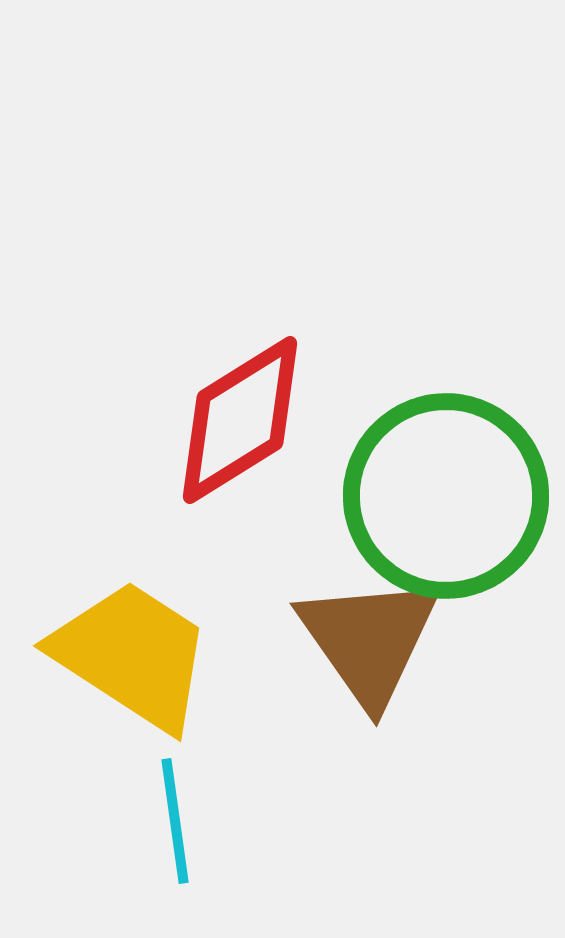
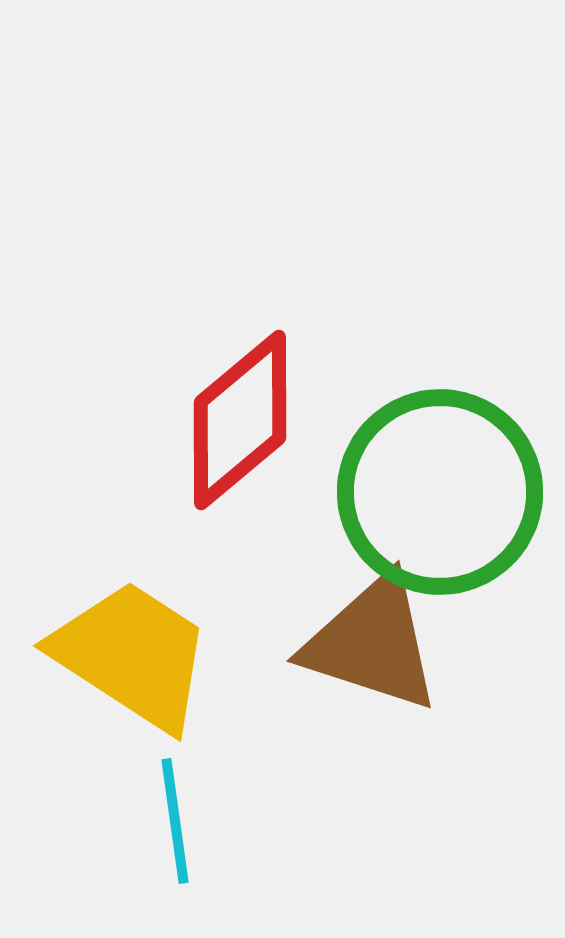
red diamond: rotated 8 degrees counterclockwise
green circle: moved 6 px left, 4 px up
brown triangle: moved 3 px right, 3 px down; rotated 37 degrees counterclockwise
